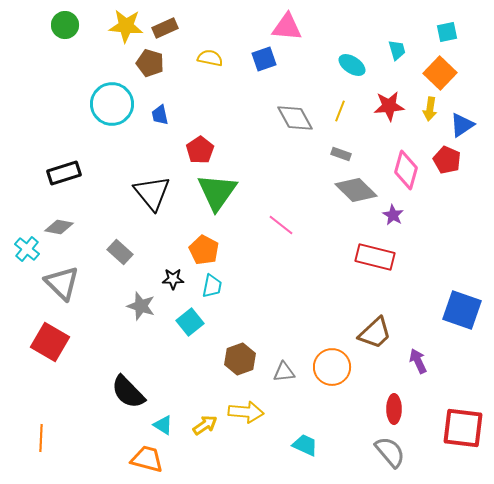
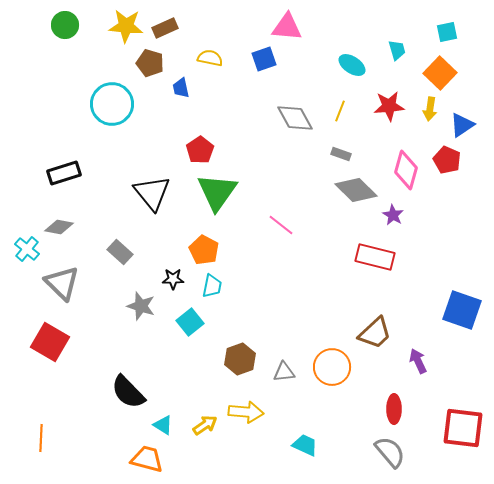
blue trapezoid at (160, 115): moved 21 px right, 27 px up
